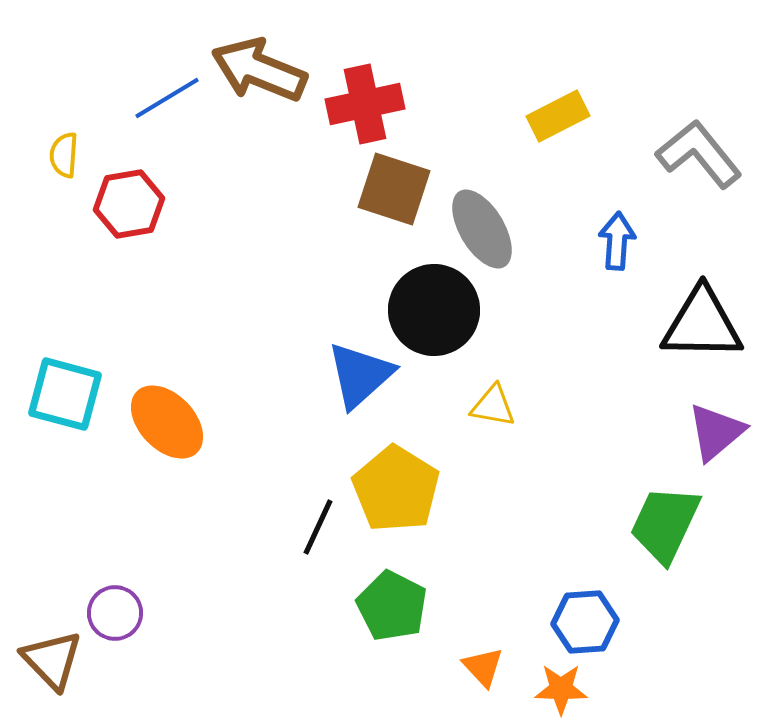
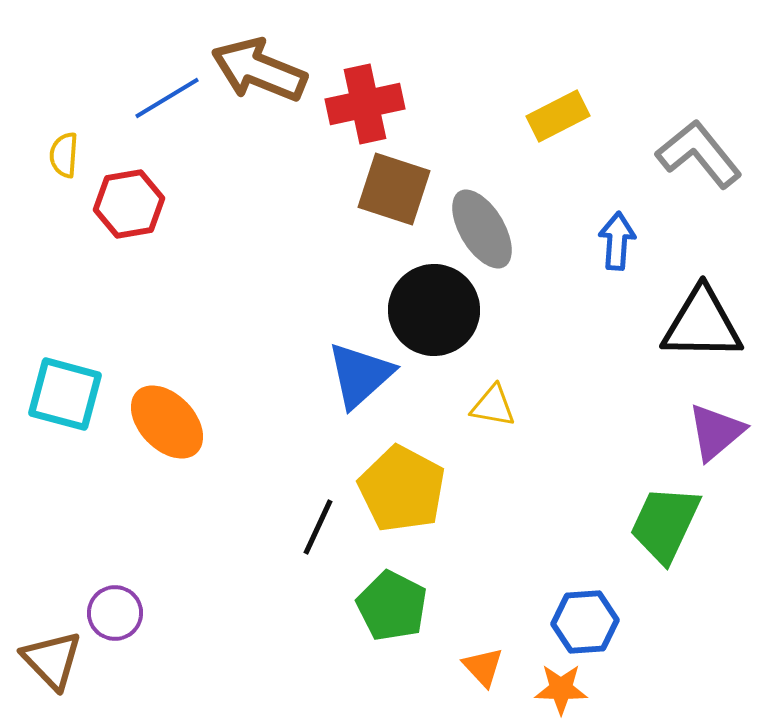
yellow pentagon: moved 6 px right; rotated 4 degrees counterclockwise
